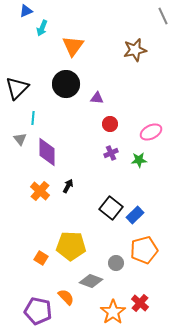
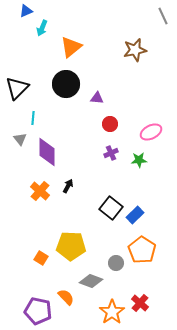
orange triangle: moved 2 px left, 1 px down; rotated 15 degrees clockwise
orange pentagon: moved 2 px left; rotated 24 degrees counterclockwise
orange star: moved 1 px left
